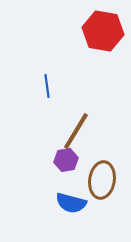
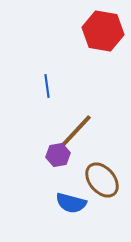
brown line: rotated 12 degrees clockwise
purple hexagon: moved 8 px left, 5 px up
brown ellipse: rotated 48 degrees counterclockwise
